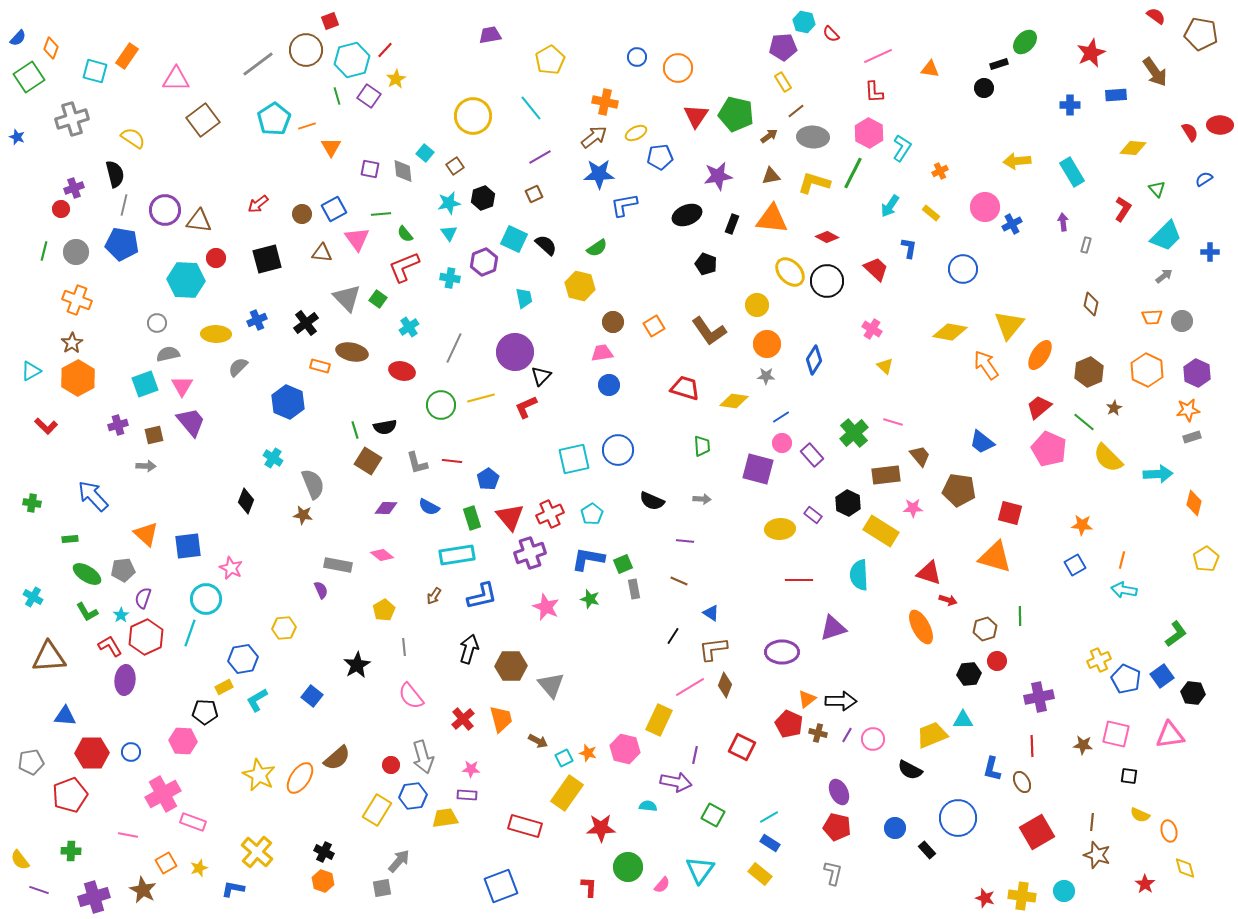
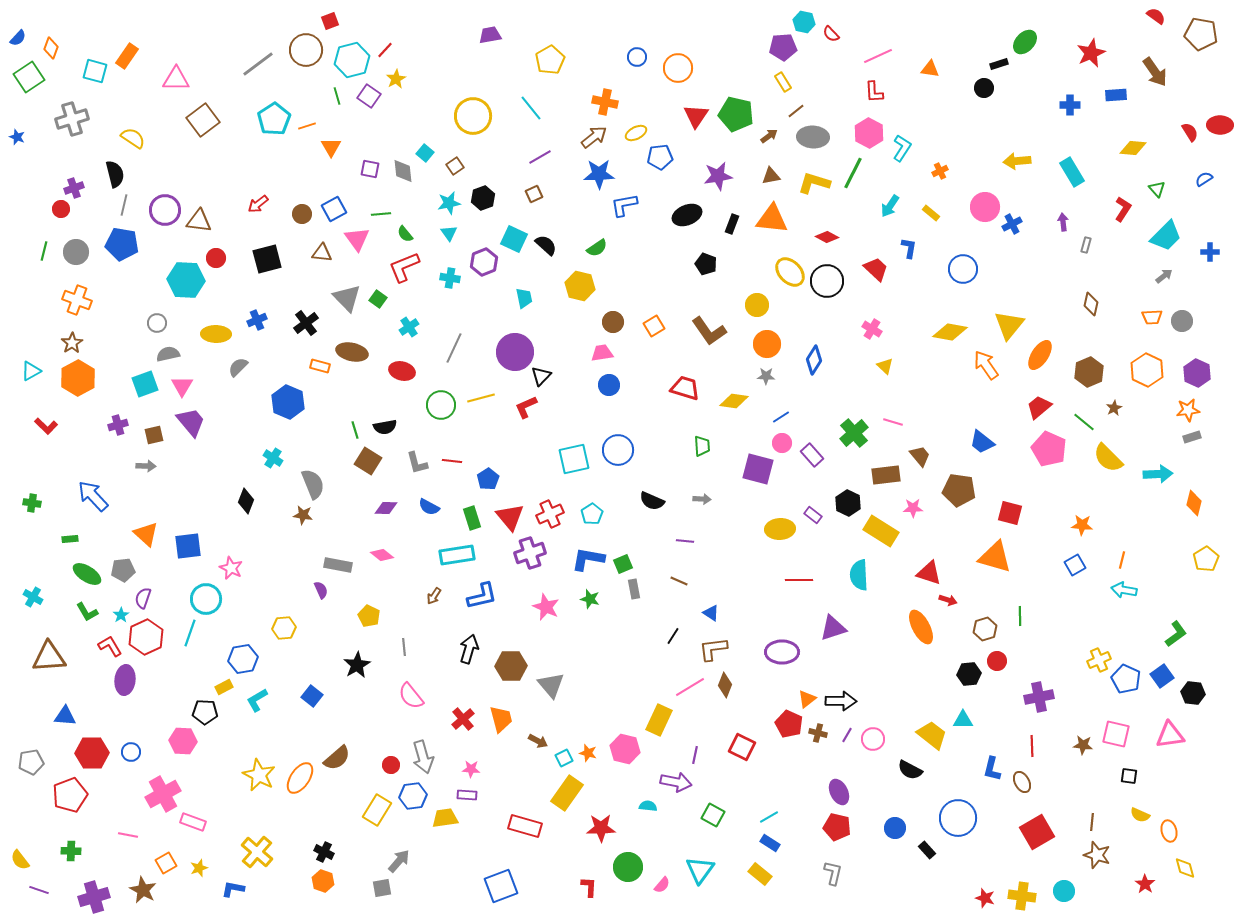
yellow pentagon at (384, 610): moved 15 px left, 6 px down; rotated 15 degrees counterclockwise
yellow trapezoid at (932, 735): rotated 60 degrees clockwise
